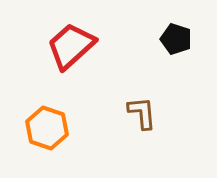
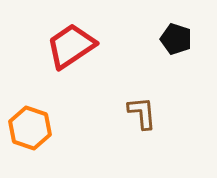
red trapezoid: rotated 8 degrees clockwise
orange hexagon: moved 17 px left
